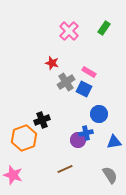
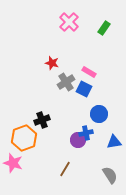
pink cross: moved 9 px up
brown line: rotated 35 degrees counterclockwise
pink star: moved 12 px up
